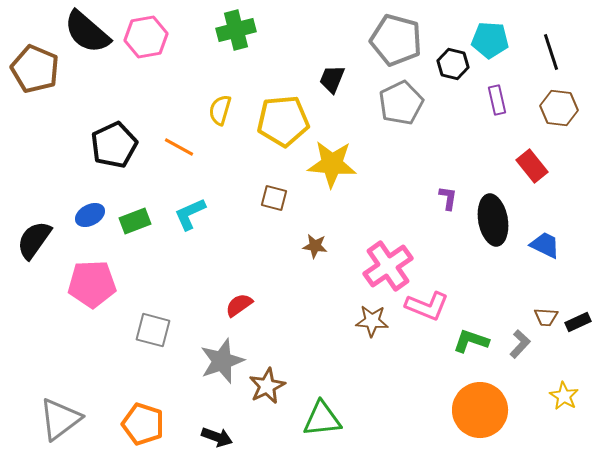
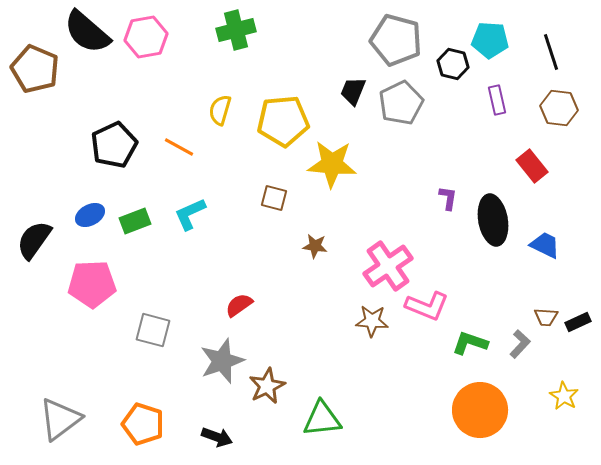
black trapezoid at (332, 79): moved 21 px right, 12 px down
green L-shape at (471, 341): moved 1 px left, 2 px down
